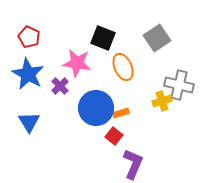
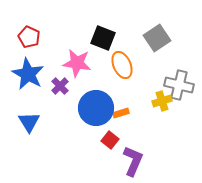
orange ellipse: moved 1 px left, 2 px up
red square: moved 4 px left, 4 px down
purple L-shape: moved 3 px up
